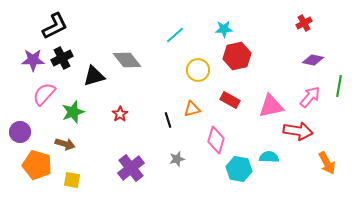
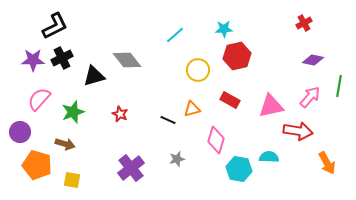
pink semicircle: moved 5 px left, 5 px down
red star: rotated 14 degrees counterclockwise
black line: rotated 49 degrees counterclockwise
